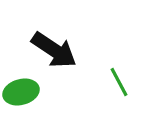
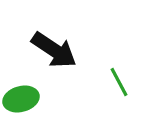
green ellipse: moved 7 px down
